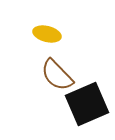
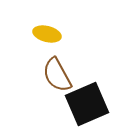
brown semicircle: rotated 15 degrees clockwise
